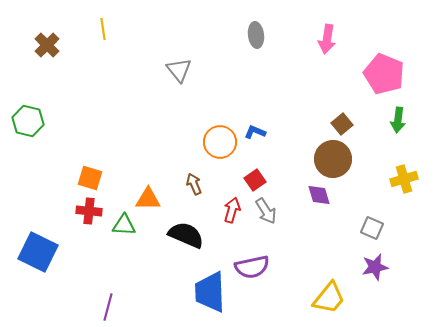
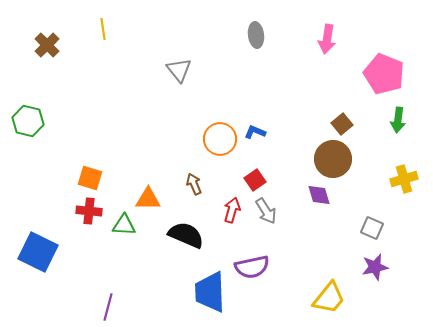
orange circle: moved 3 px up
